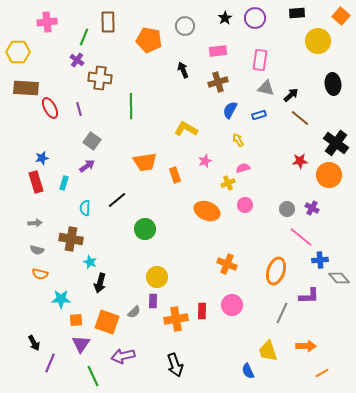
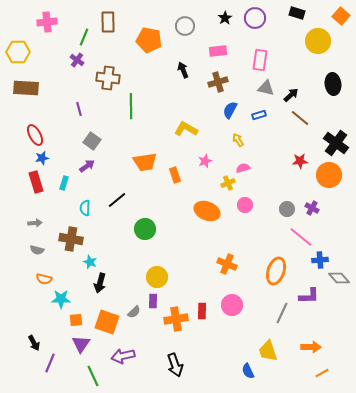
black rectangle at (297, 13): rotated 21 degrees clockwise
brown cross at (100, 78): moved 8 px right
red ellipse at (50, 108): moved 15 px left, 27 px down
orange semicircle at (40, 274): moved 4 px right, 5 px down
orange arrow at (306, 346): moved 5 px right, 1 px down
